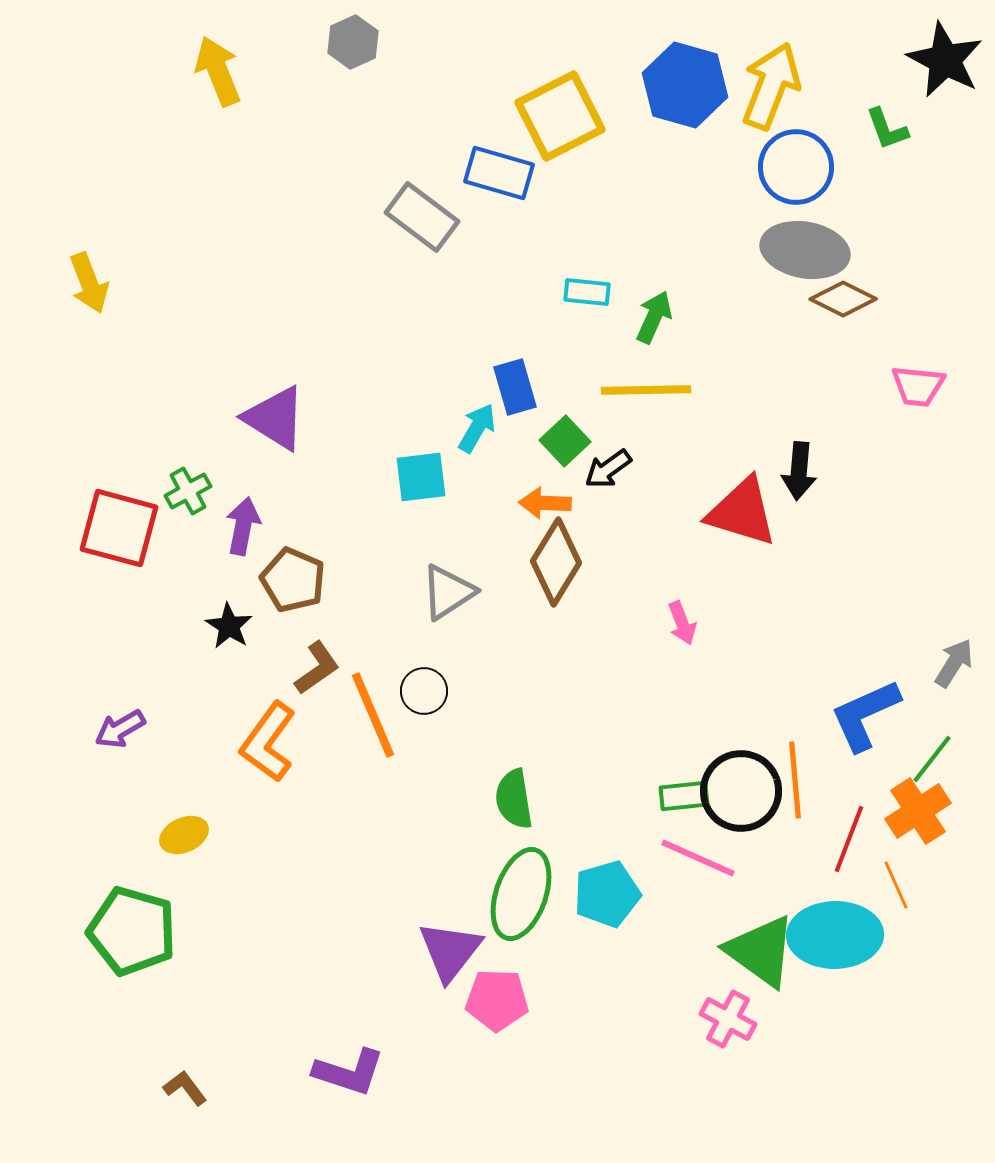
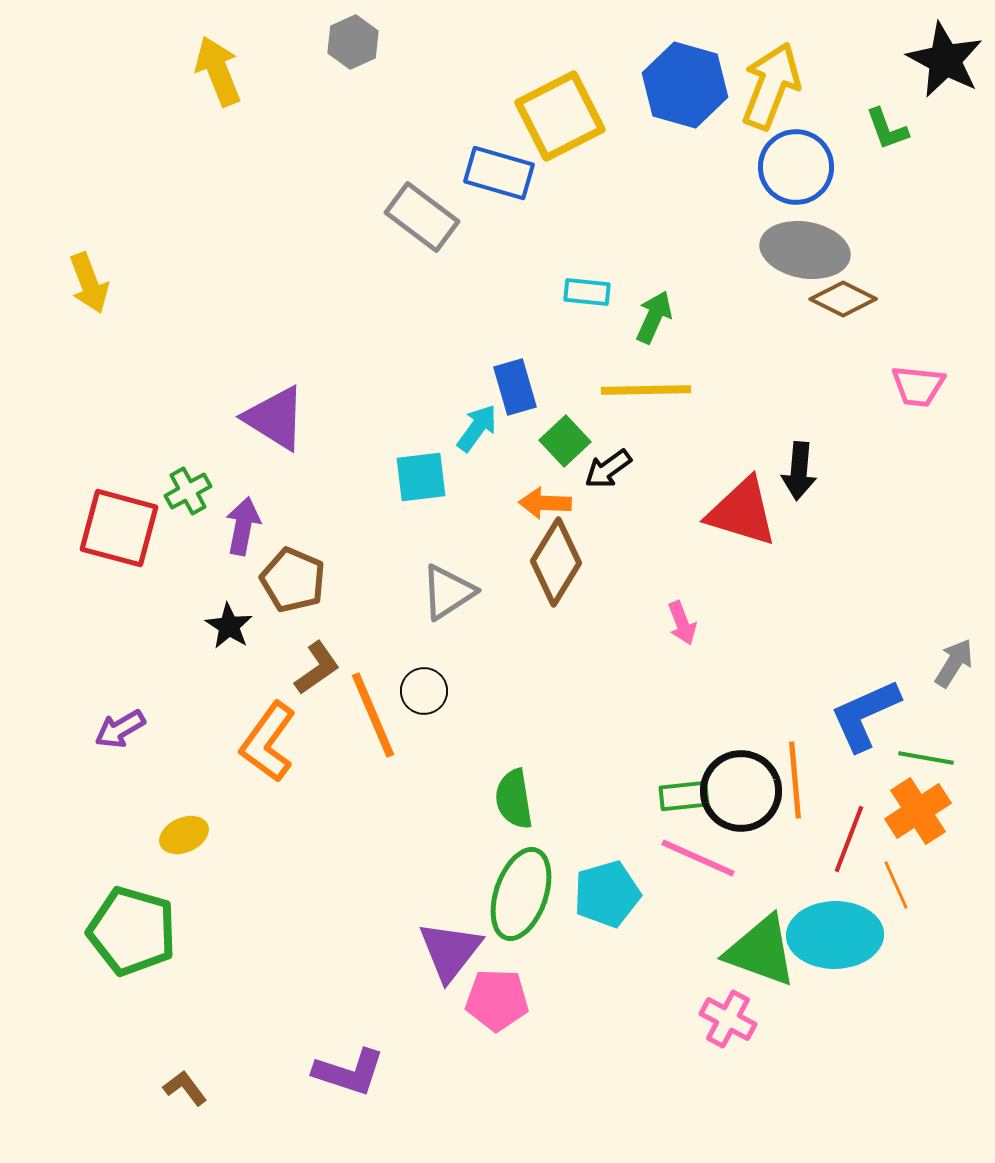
cyan arrow at (477, 428): rotated 6 degrees clockwise
green line at (932, 759): moved 6 px left, 1 px up; rotated 62 degrees clockwise
green triangle at (761, 951): rotated 16 degrees counterclockwise
